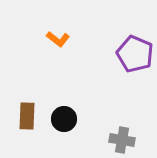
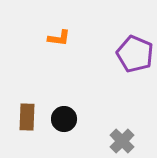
orange L-shape: moved 1 px right, 1 px up; rotated 30 degrees counterclockwise
brown rectangle: moved 1 px down
gray cross: moved 1 px down; rotated 35 degrees clockwise
